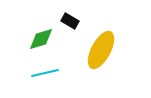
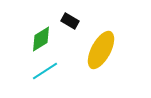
green diamond: rotated 16 degrees counterclockwise
cyan line: moved 2 px up; rotated 20 degrees counterclockwise
